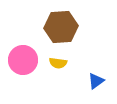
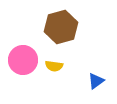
brown hexagon: rotated 12 degrees counterclockwise
yellow semicircle: moved 4 px left, 3 px down
